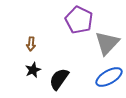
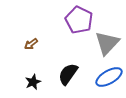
brown arrow: rotated 48 degrees clockwise
black star: moved 12 px down
black semicircle: moved 9 px right, 5 px up
